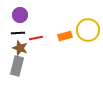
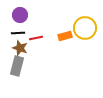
yellow circle: moved 3 px left, 2 px up
